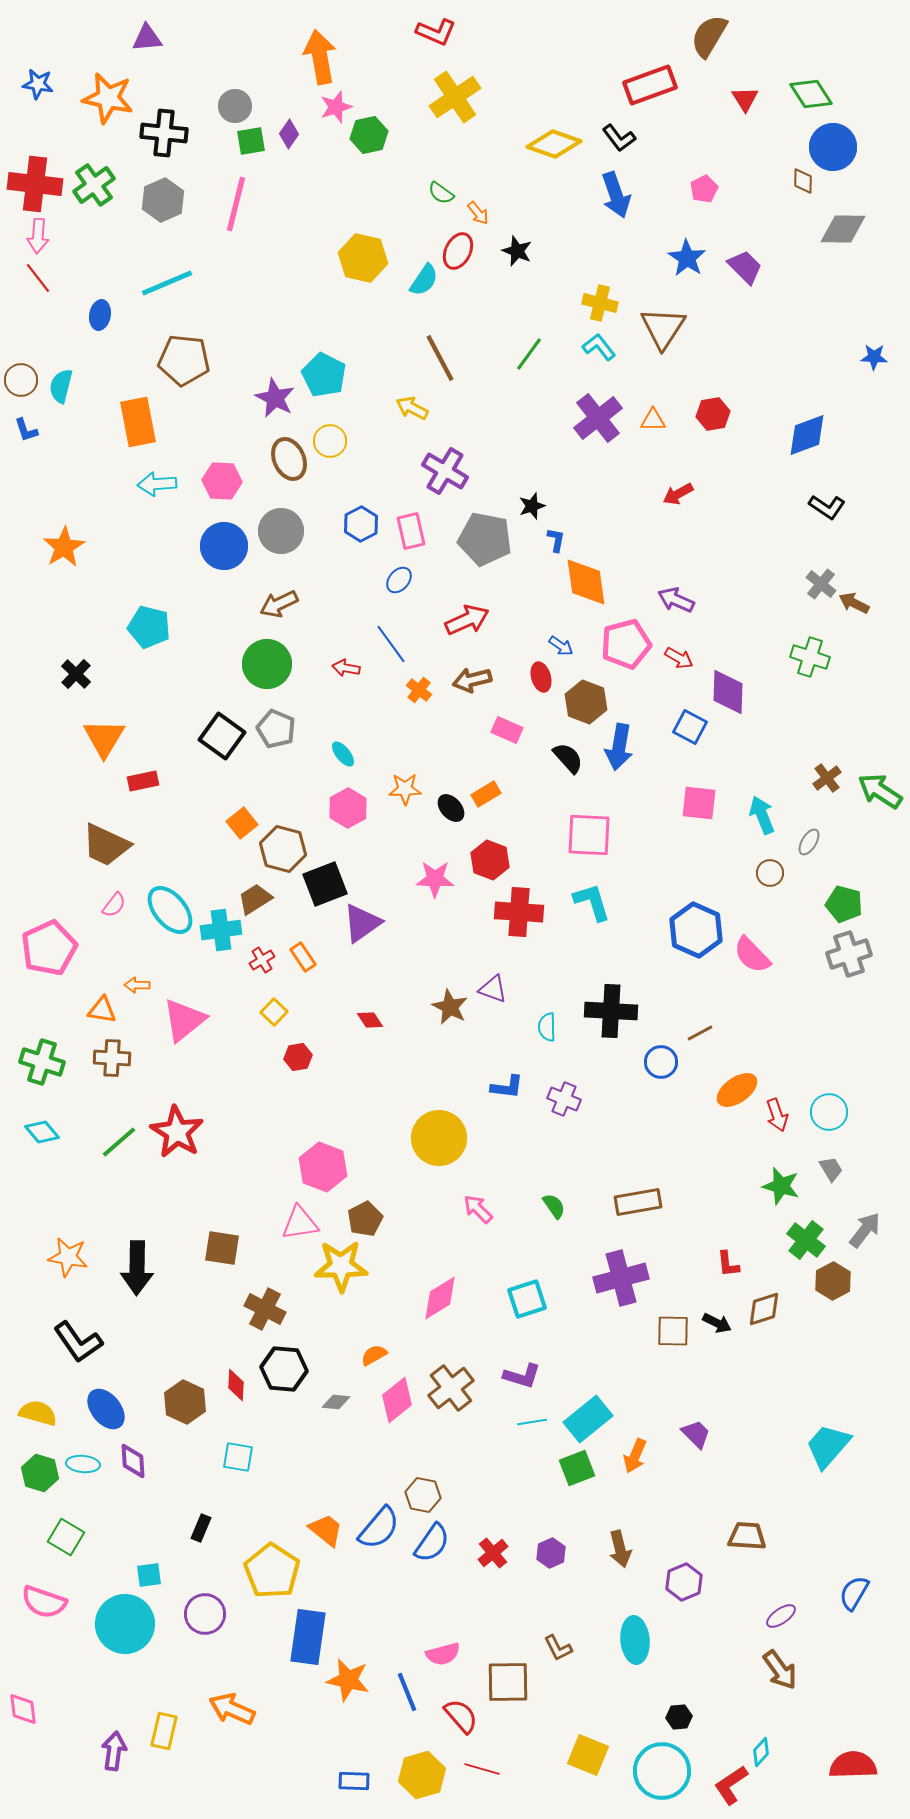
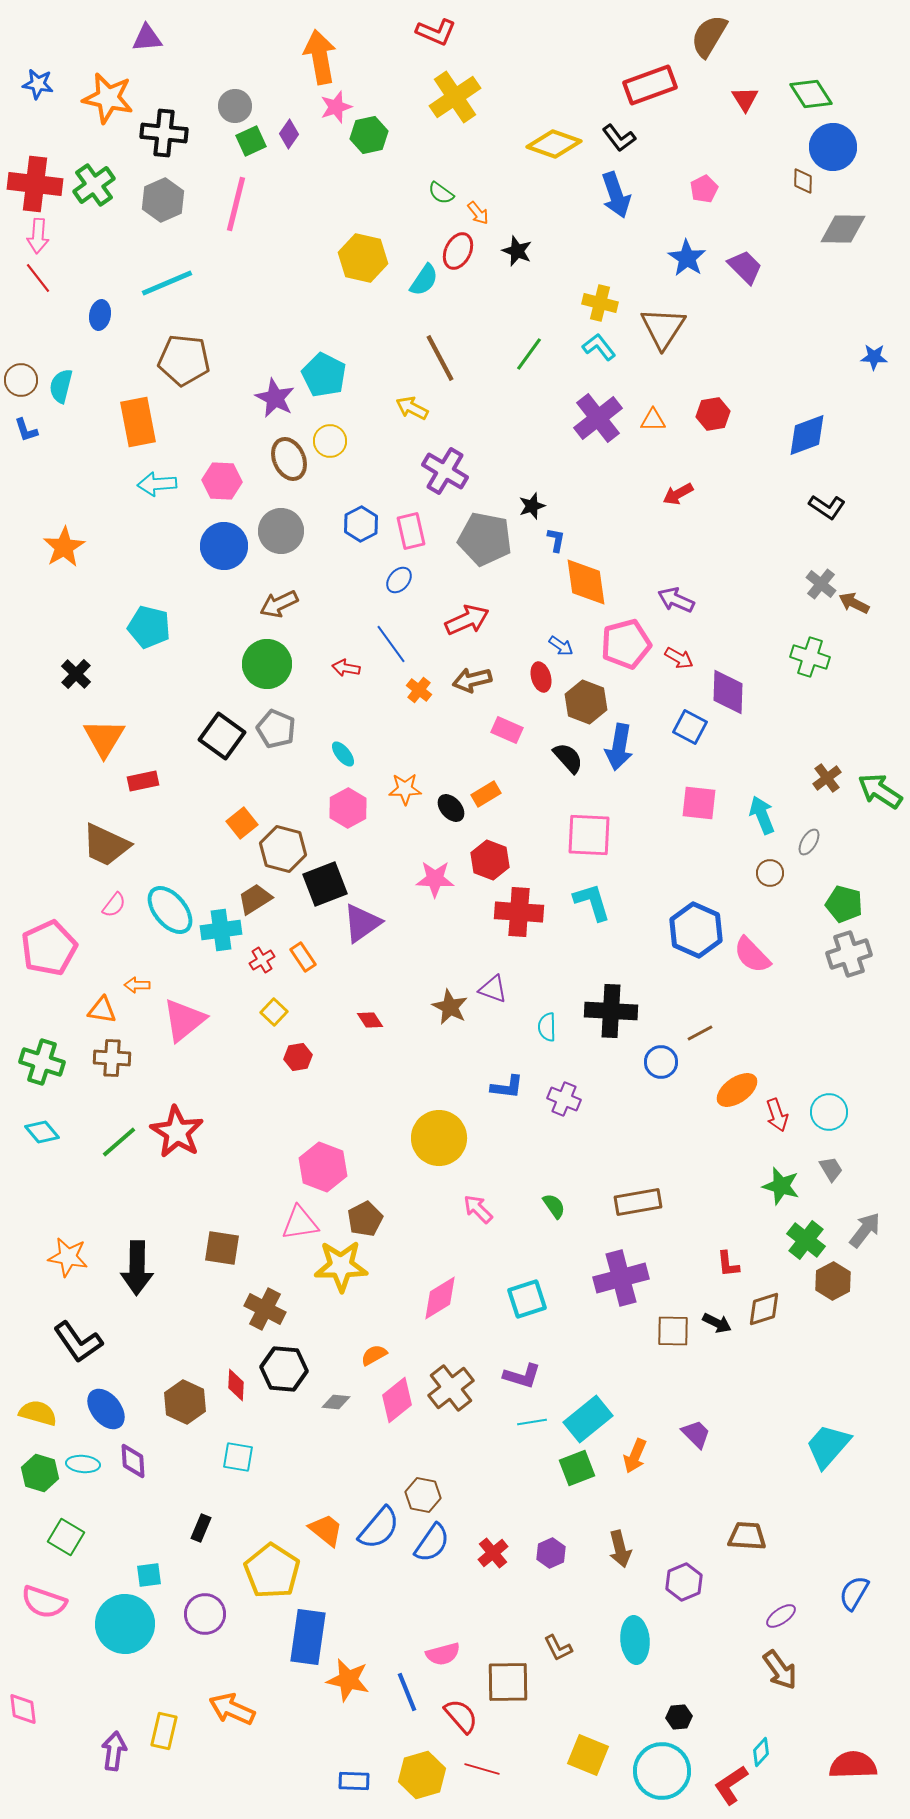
green square at (251, 141): rotated 16 degrees counterclockwise
